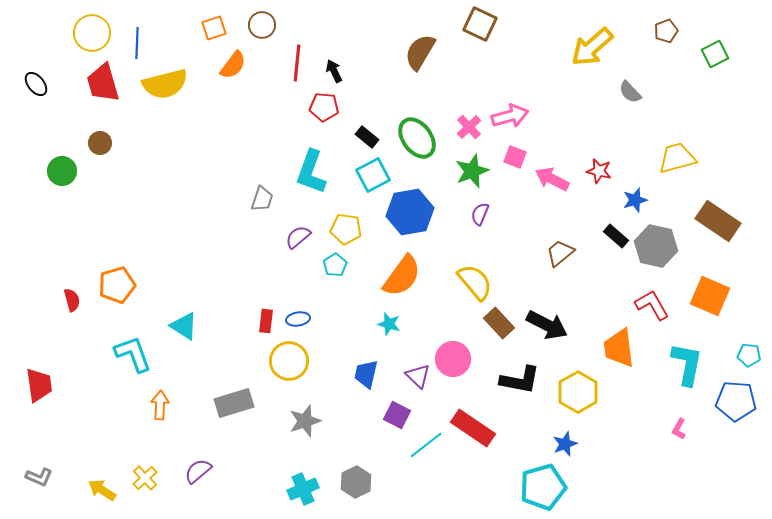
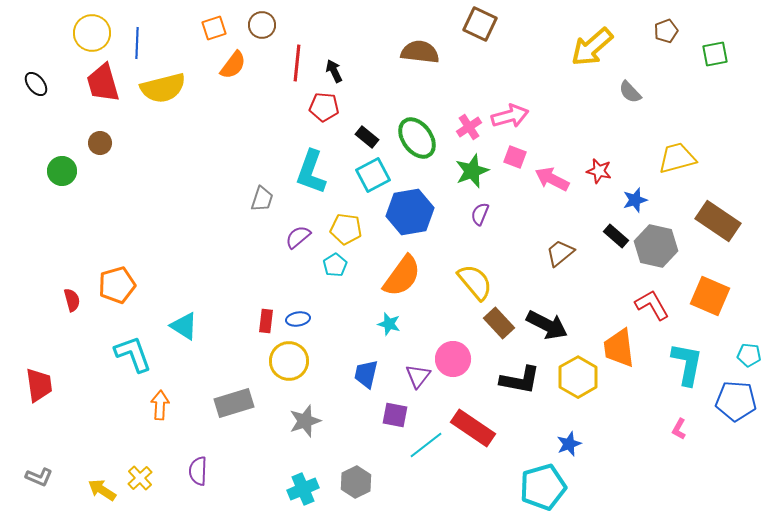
brown semicircle at (420, 52): rotated 66 degrees clockwise
green square at (715, 54): rotated 16 degrees clockwise
yellow semicircle at (165, 84): moved 2 px left, 4 px down
pink cross at (469, 127): rotated 10 degrees clockwise
purple triangle at (418, 376): rotated 24 degrees clockwise
yellow hexagon at (578, 392): moved 15 px up
purple square at (397, 415): moved 2 px left; rotated 16 degrees counterclockwise
blue star at (565, 444): moved 4 px right
purple semicircle at (198, 471): rotated 48 degrees counterclockwise
yellow cross at (145, 478): moved 5 px left
